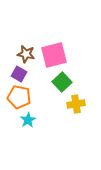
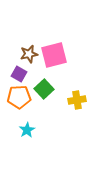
brown star: moved 3 px right; rotated 24 degrees counterclockwise
green square: moved 18 px left, 7 px down
orange pentagon: rotated 15 degrees counterclockwise
yellow cross: moved 1 px right, 4 px up
cyan star: moved 1 px left, 10 px down
